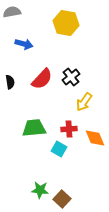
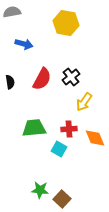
red semicircle: rotated 15 degrees counterclockwise
